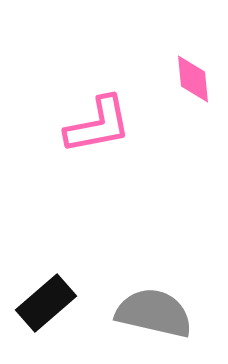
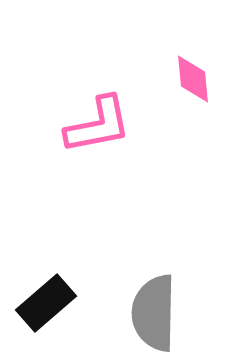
gray semicircle: rotated 102 degrees counterclockwise
